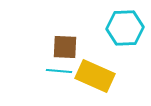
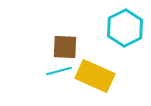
cyan hexagon: rotated 24 degrees counterclockwise
cyan line: rotated 20 degrees counterclockwise
